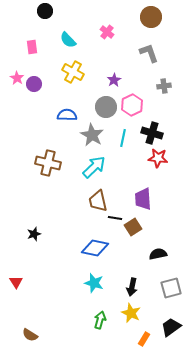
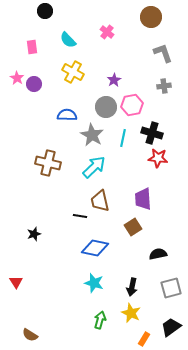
gray L-shape: moved 14 px right
pink hexagon: rotated 15 degrees clockwise
brown trapezoid: moved 2 px right
black line: moved 35 px left, 2 px up
